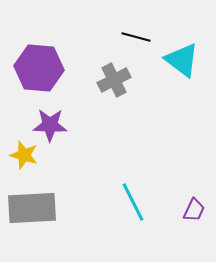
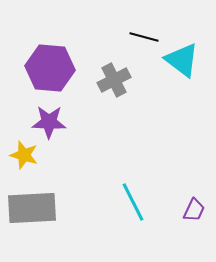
black line: moved 8 px right
purple hexagon: moved 11 px right
purple star: moved 1 px left, 3 px up
